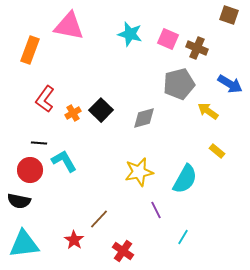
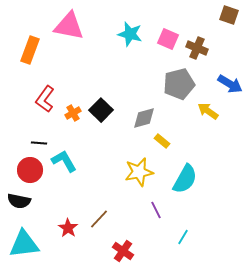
yellow rectangle: moved 55 px left, 10 px up
red star: moved 6 px left, 12 px up
